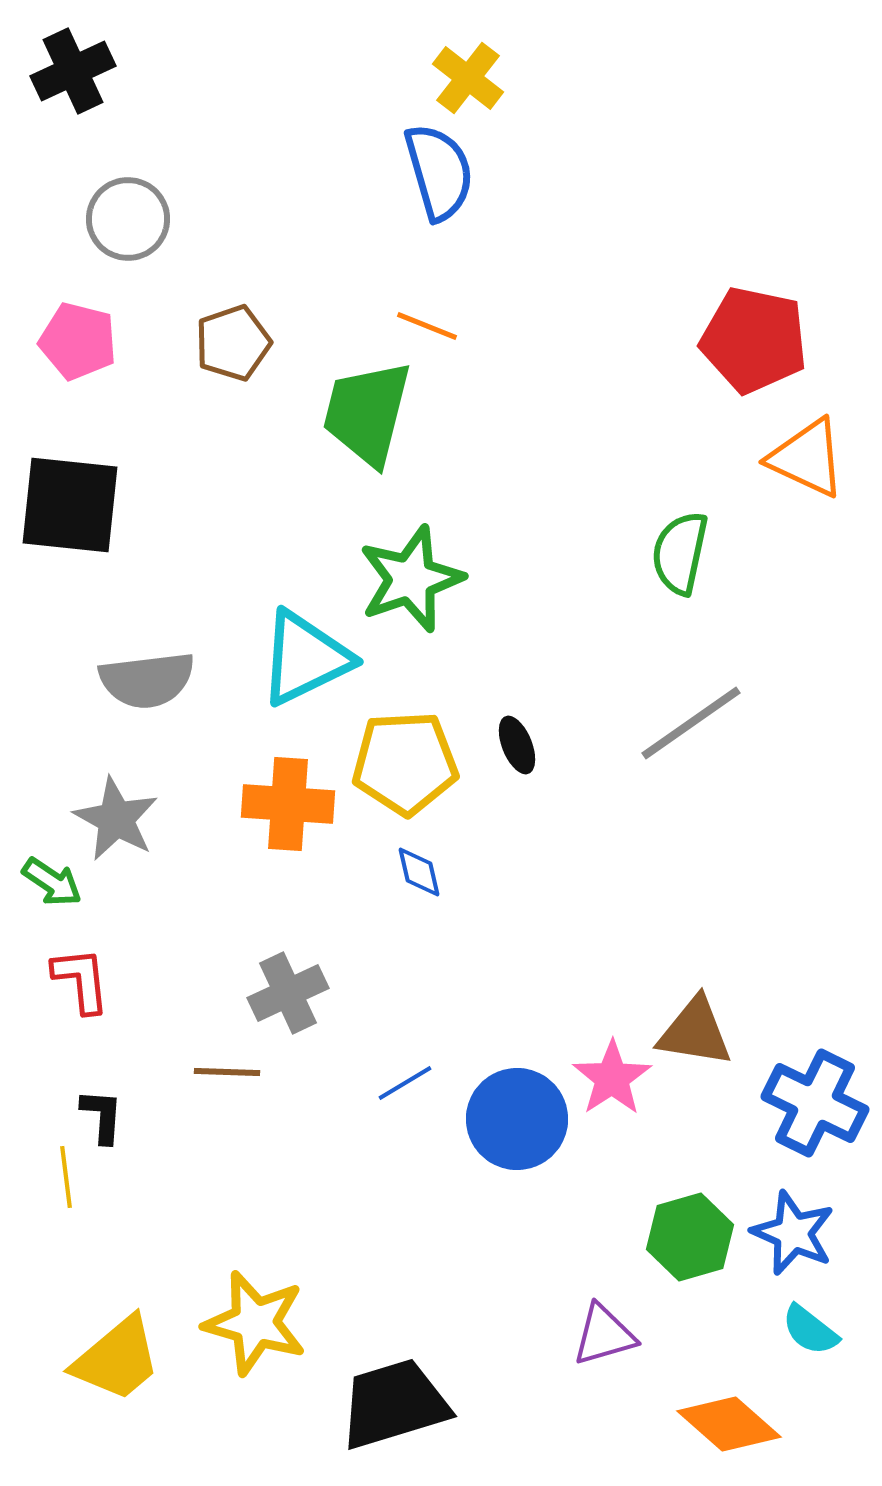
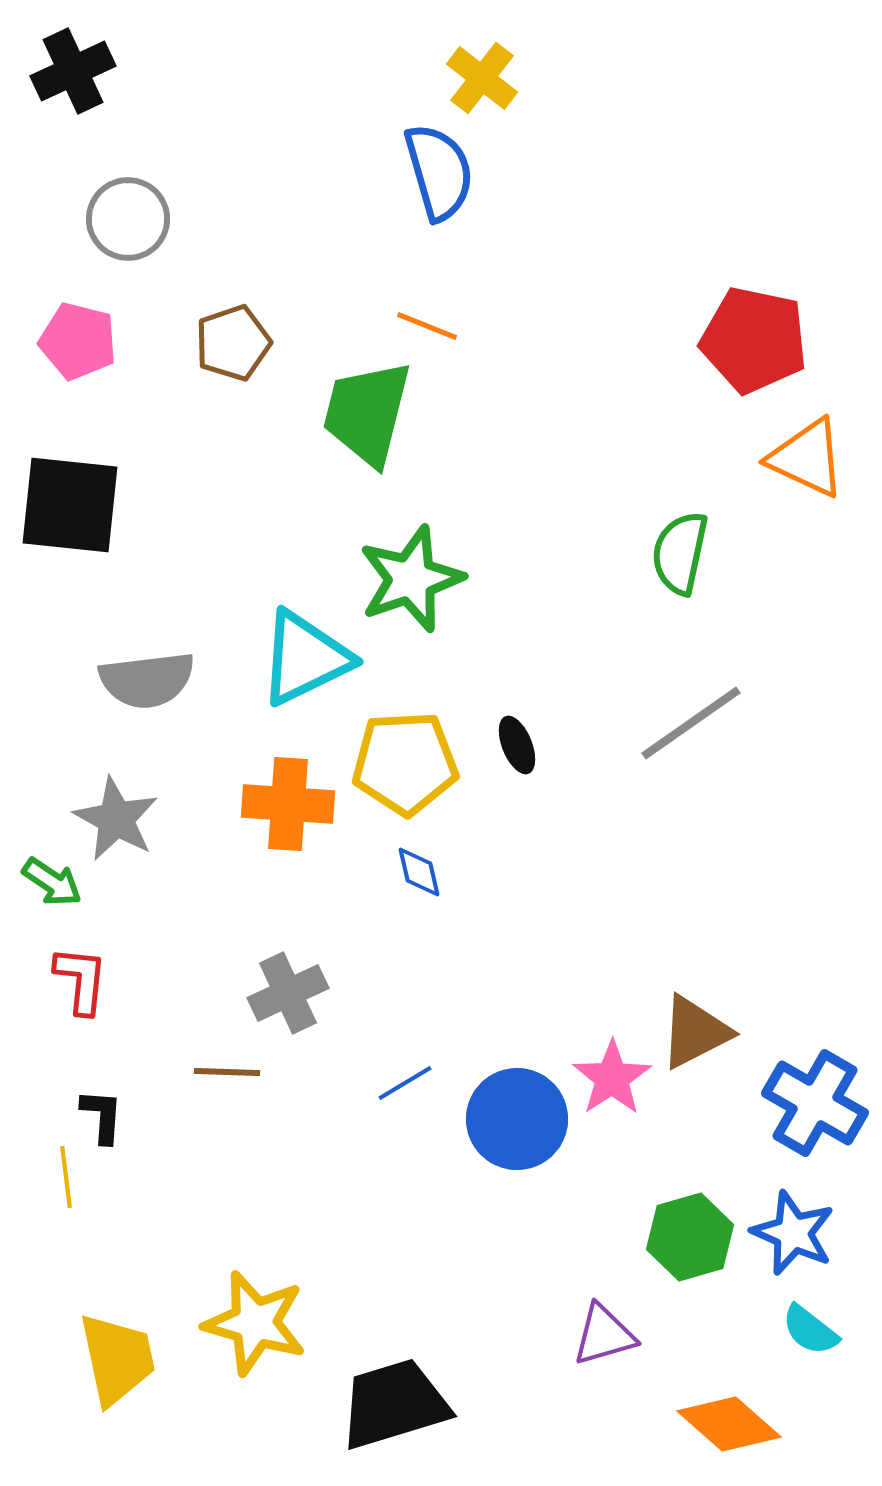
yellow cross: moved 14 px right
red L-shape: rotated 12 degrees clockwise
brown triangle: rotated 36 degrees counterclockwise
blue cross: rotated 4 degrees clockwise
yellow trapezoid: rotated 62 degrees counterclockwise
